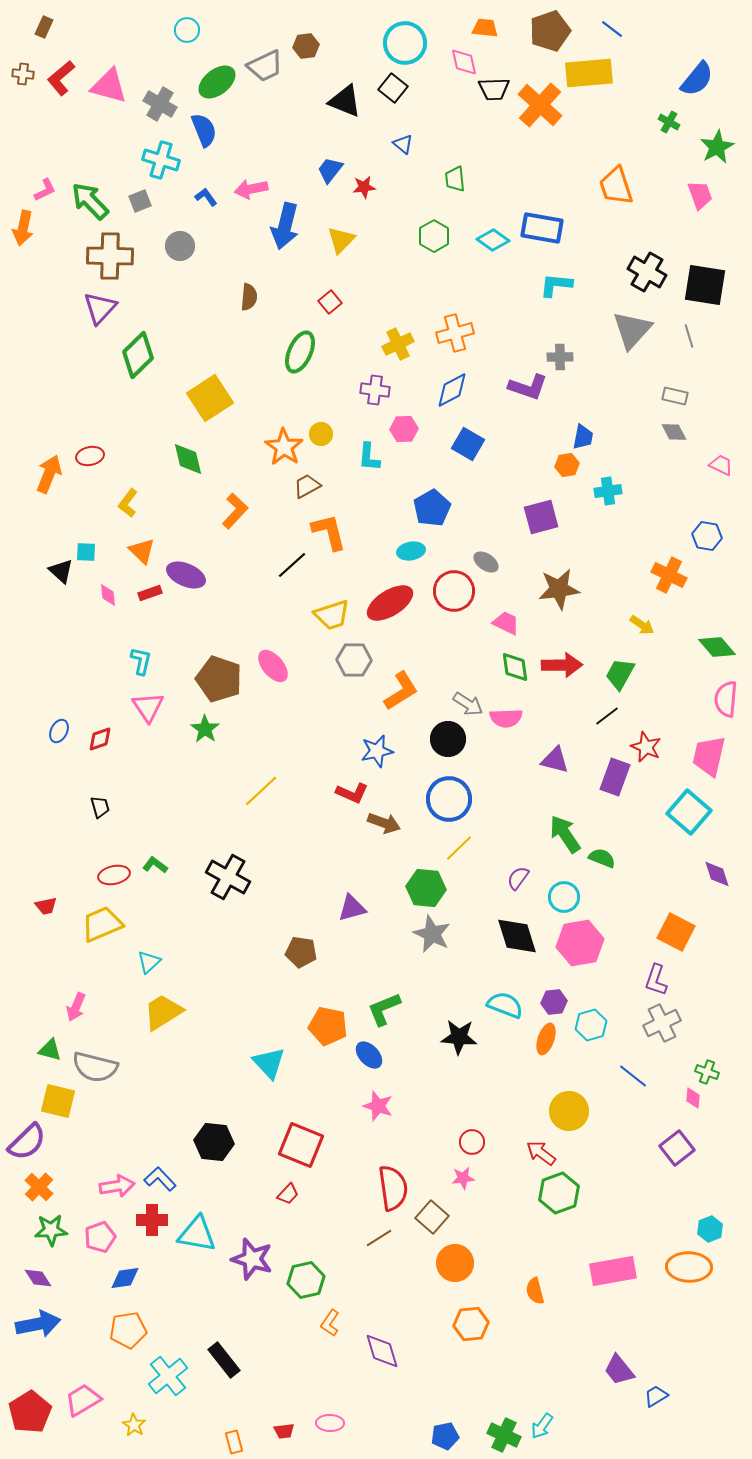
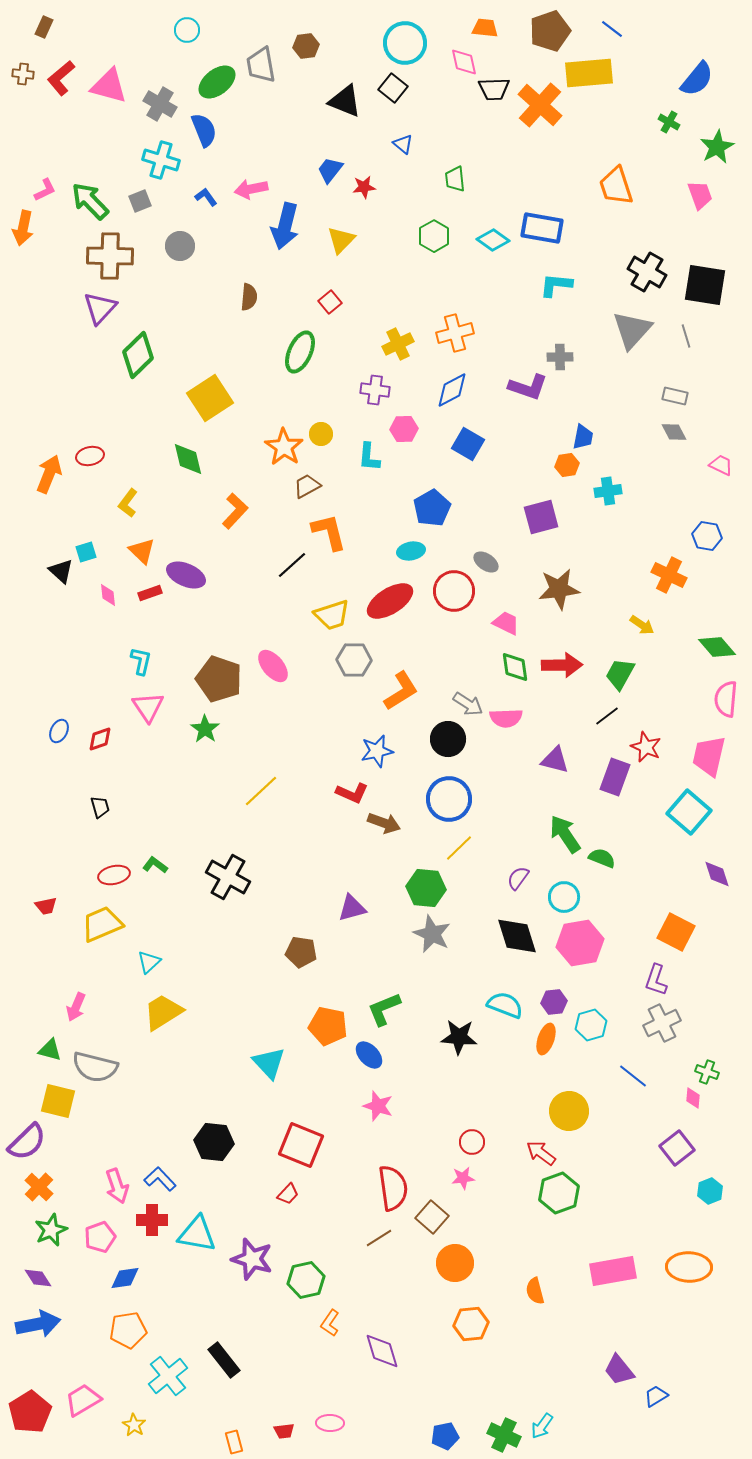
gray trapezoid at (265, 66): moved 4 px left, 1 px up; rotated 105 degrees clockwise
gray line at (689, 336): moved 3 px left
cyan square at (86, 552): rotated 20 degrees counterclockwise
red ellipse at (390, 603): moved 2 px up
pink arrow at (117, 1186): rotated 80 degrees clockwise
cyan hexagon at (710, 1229): moved 38 px up
green star at (51, 1230): rotated 20 degrees counterclockwise
